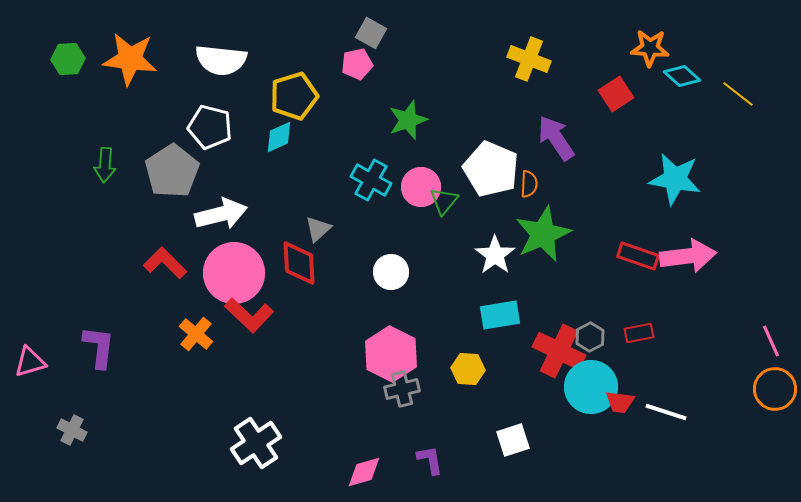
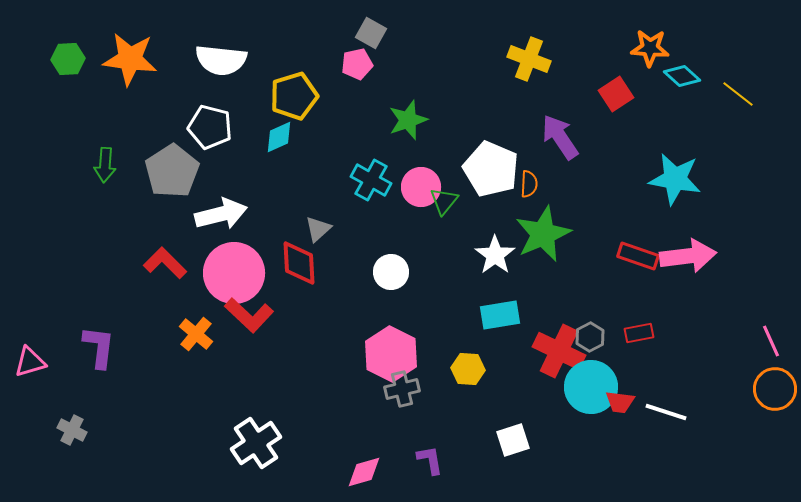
purple arrow at (556, 138): moved 4 px right, 1 px up
